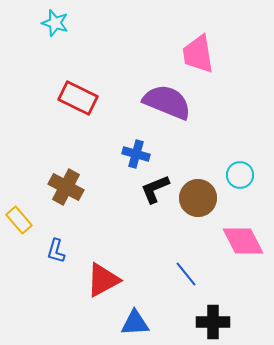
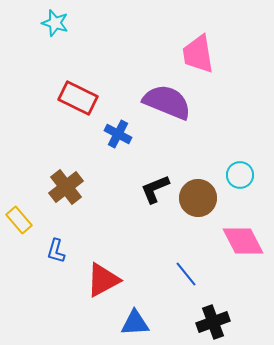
blue cross: moved 18 px left, 20 px up; rotated 12 degrees clockwise
brown cross: rotated 24 degrees clockwise
black cross: rotated 20 degrees counterclockwise
